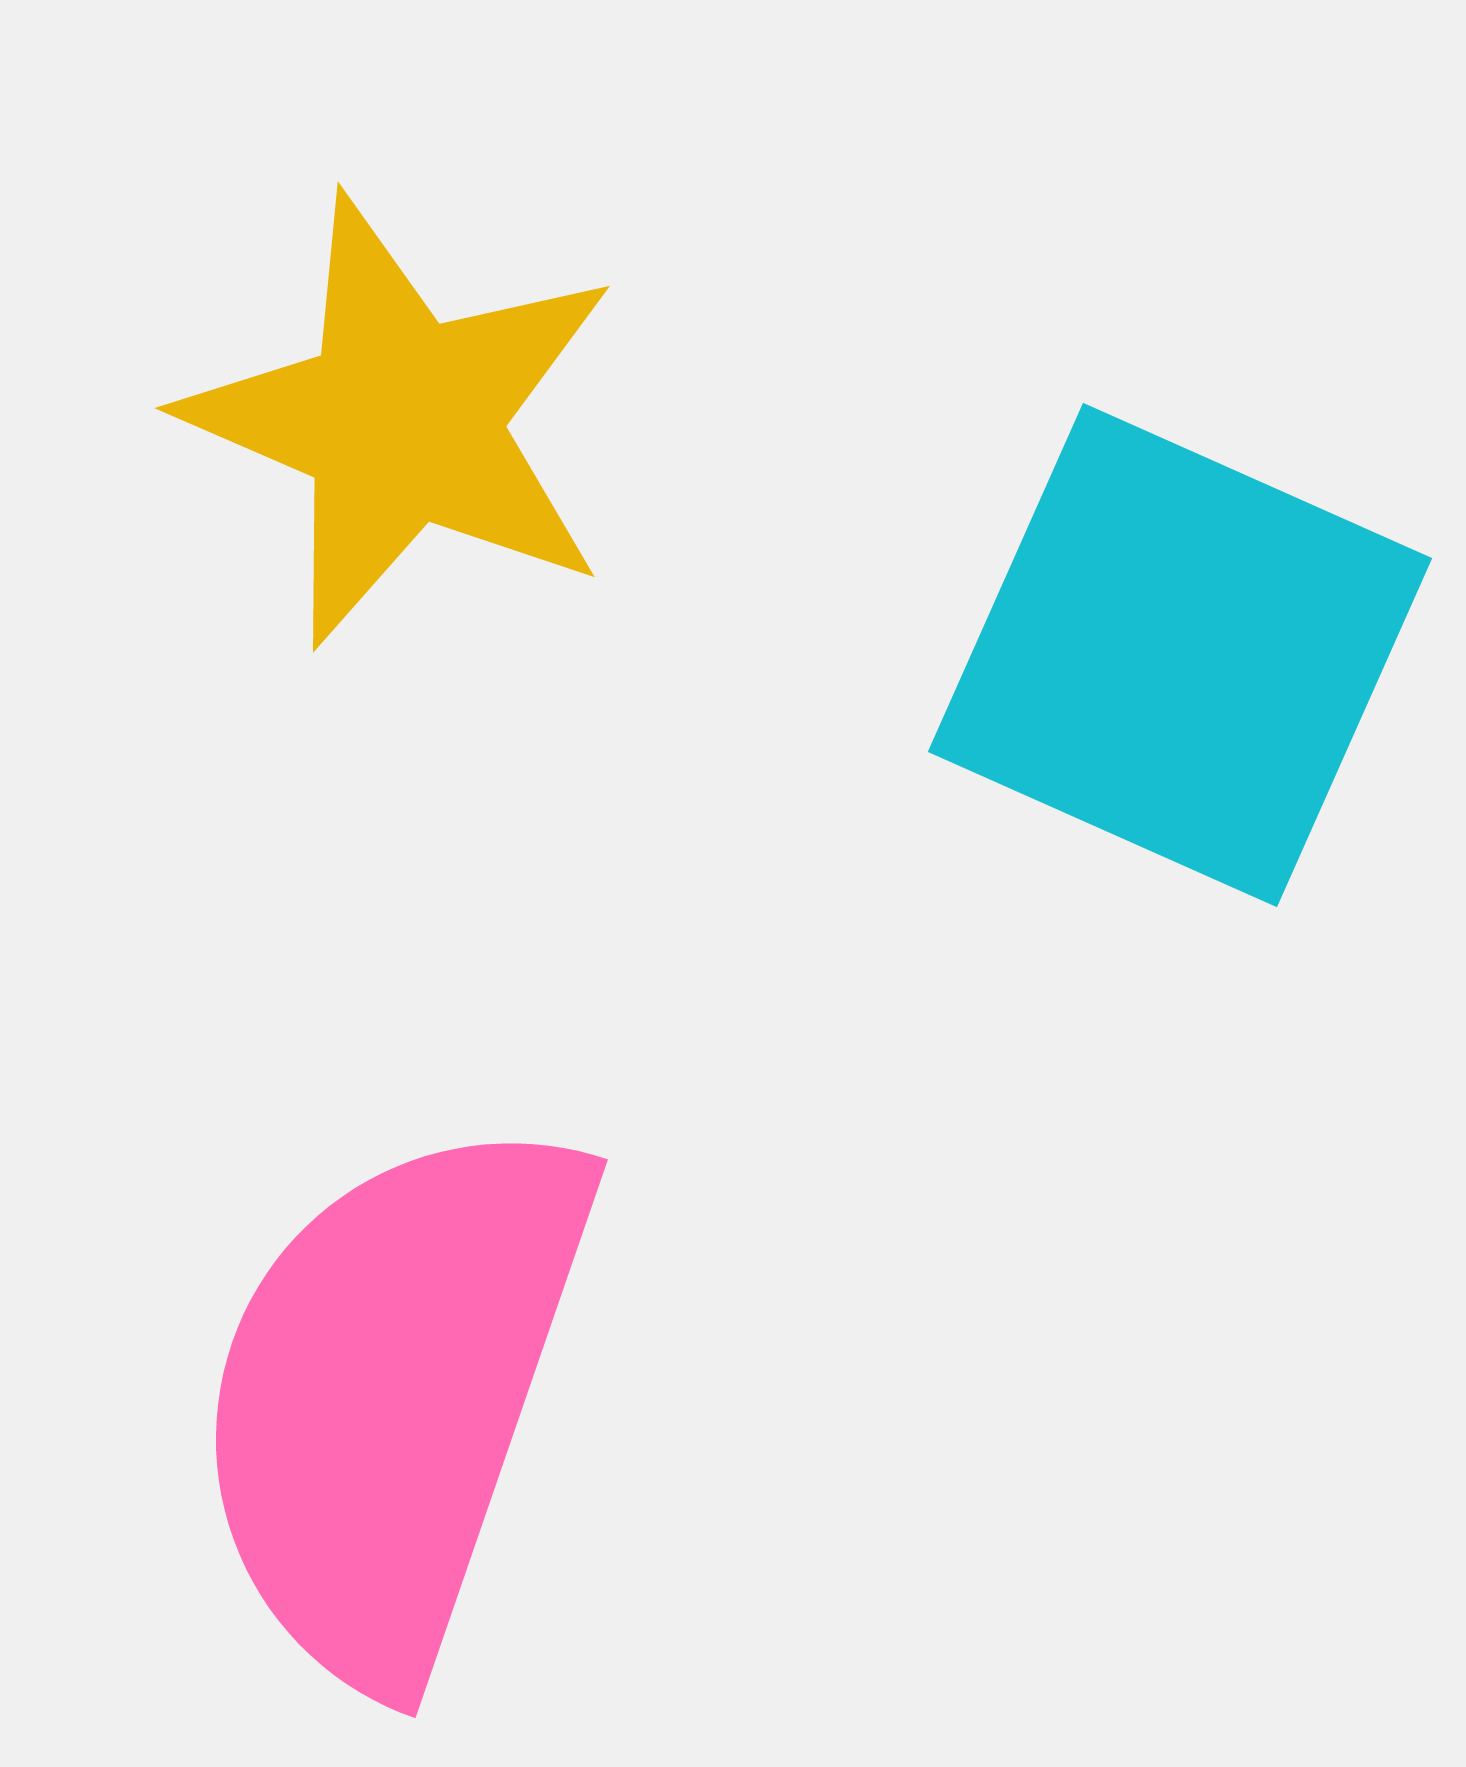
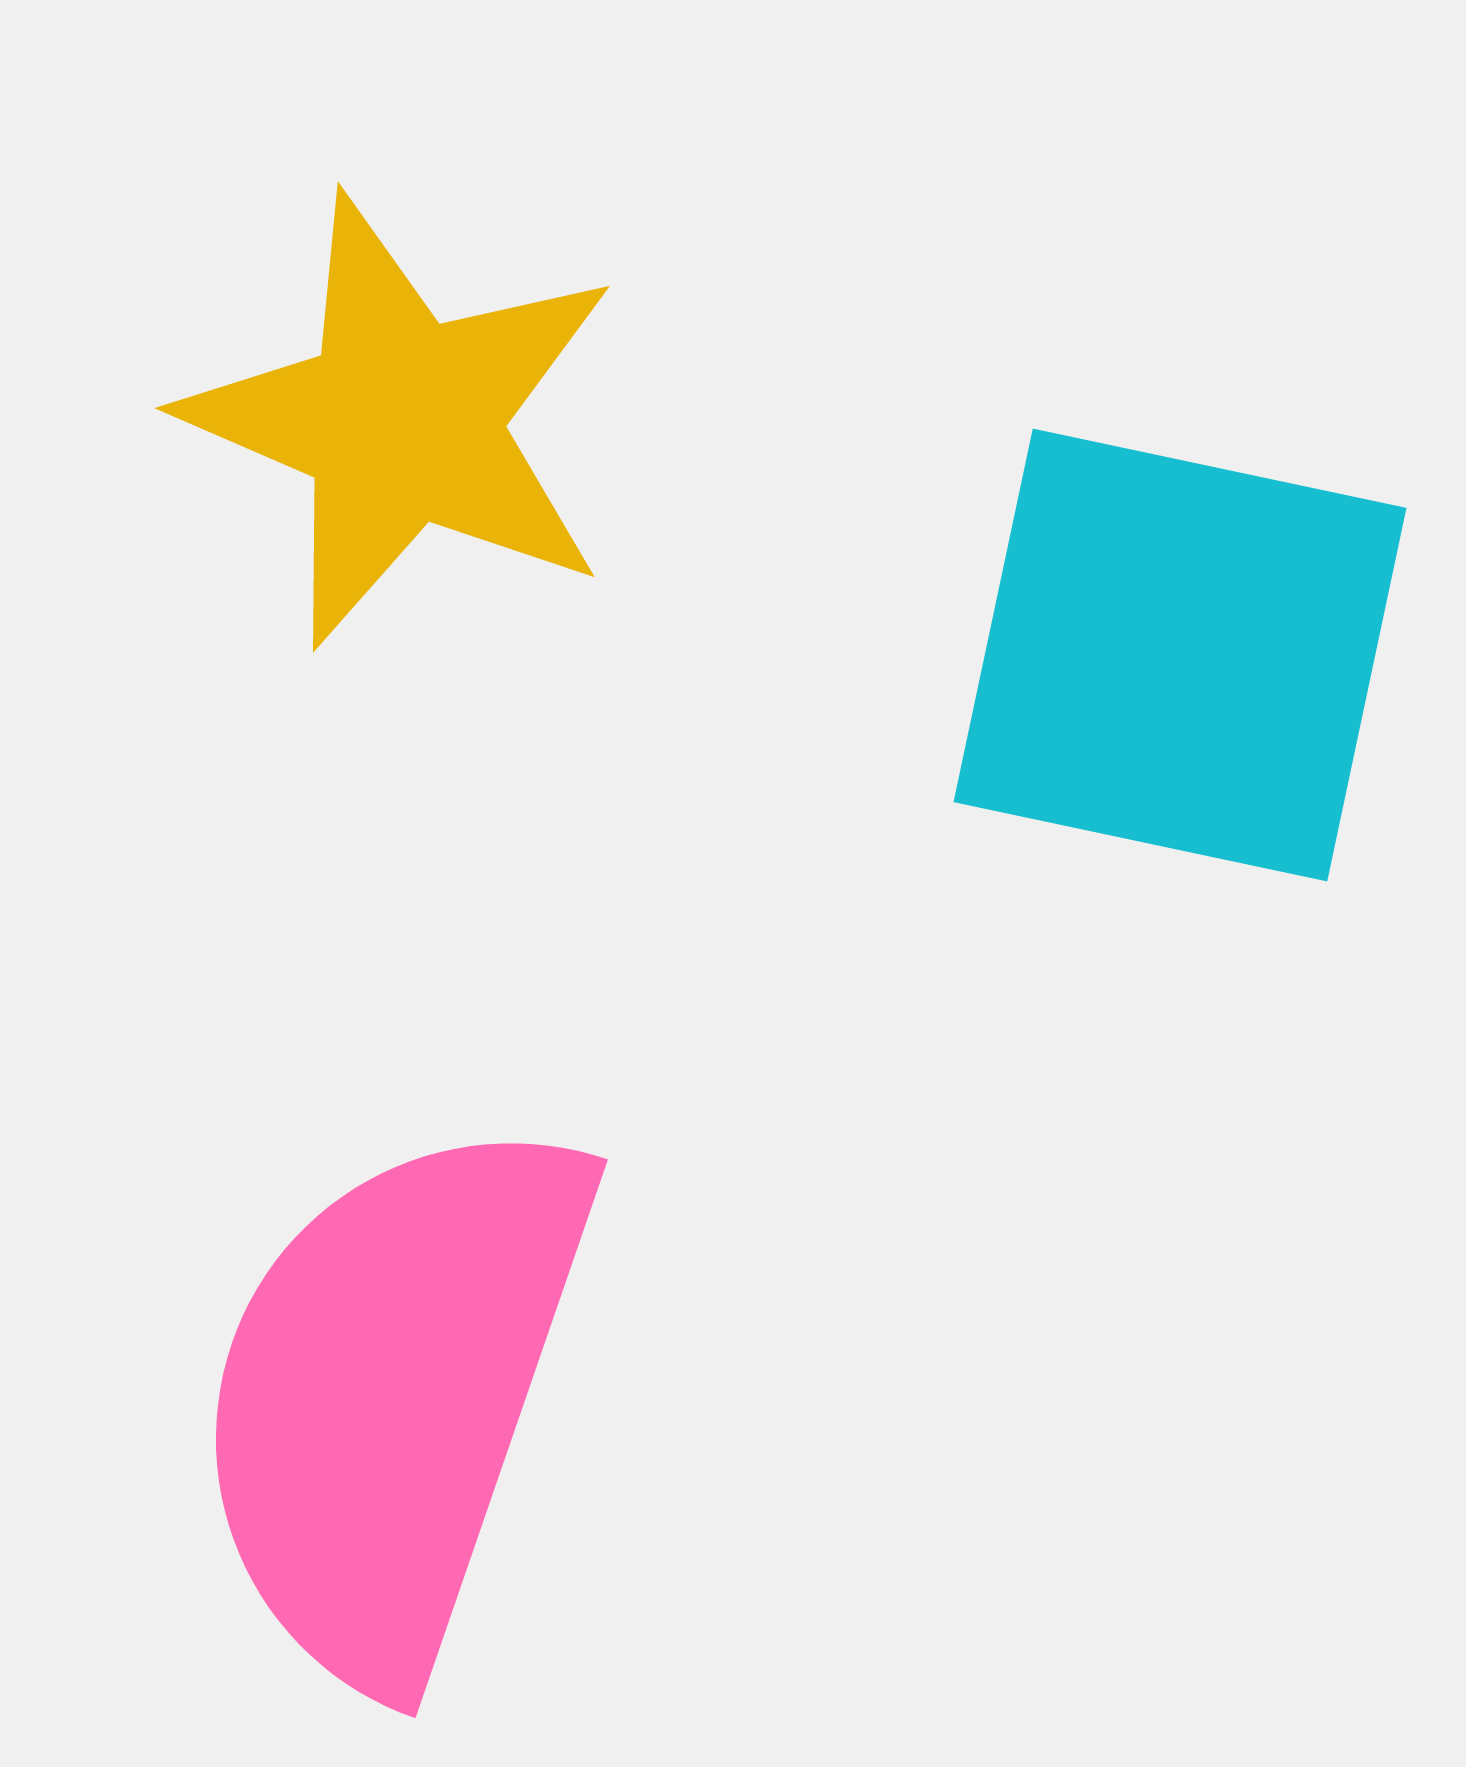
cyan square: rotated 12 degrees counterclockwise
